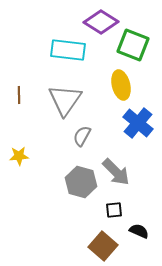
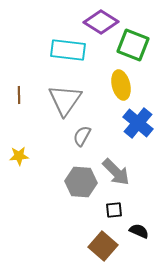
gray hexagon: rotated 12 degrees counterclockwise
